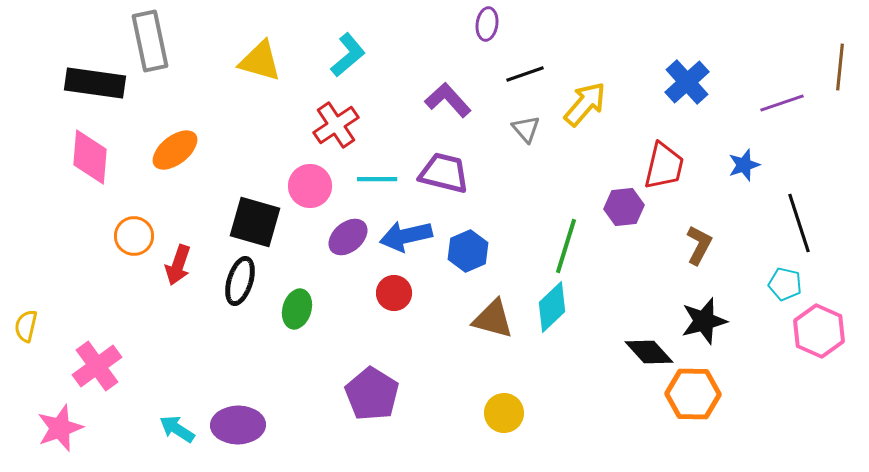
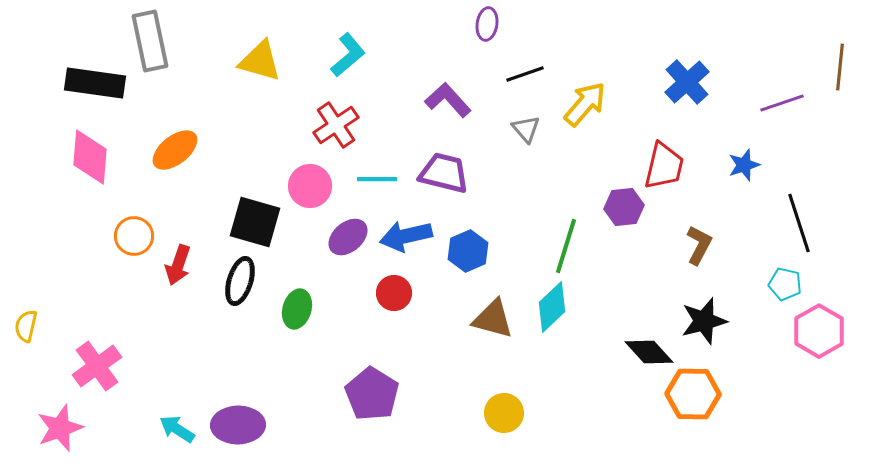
pink hexagon at (819, 331): rotated 6 degrees clockwise
